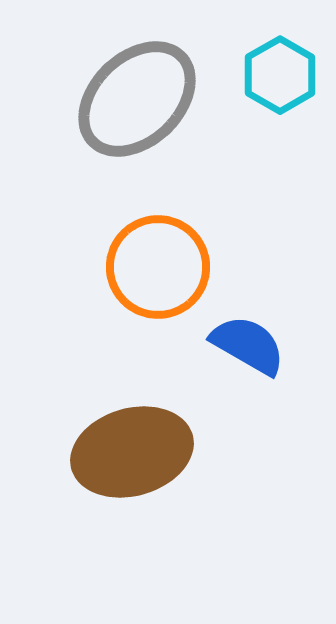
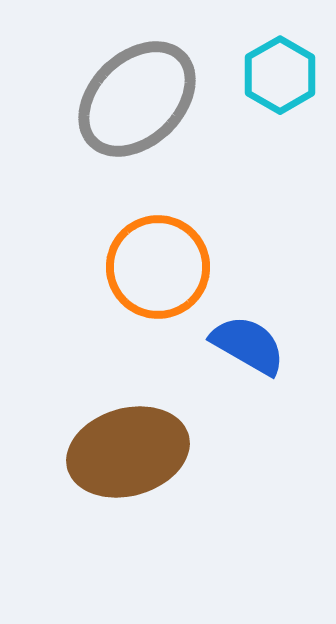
brown ellipse: moved 4 px left
